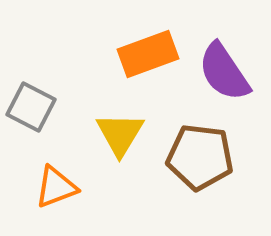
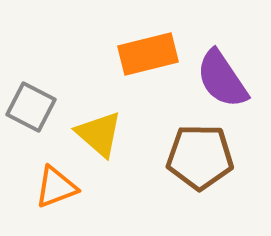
orange rectangle: rotated 6 degrees clockwise
purple semicircle: moved 2 px left, 7 px down
yellow triangle: moved 21 px left; rotated 20 degrees counterclockwise
brown pentagon: rotated 6 degrees counterclockwise
